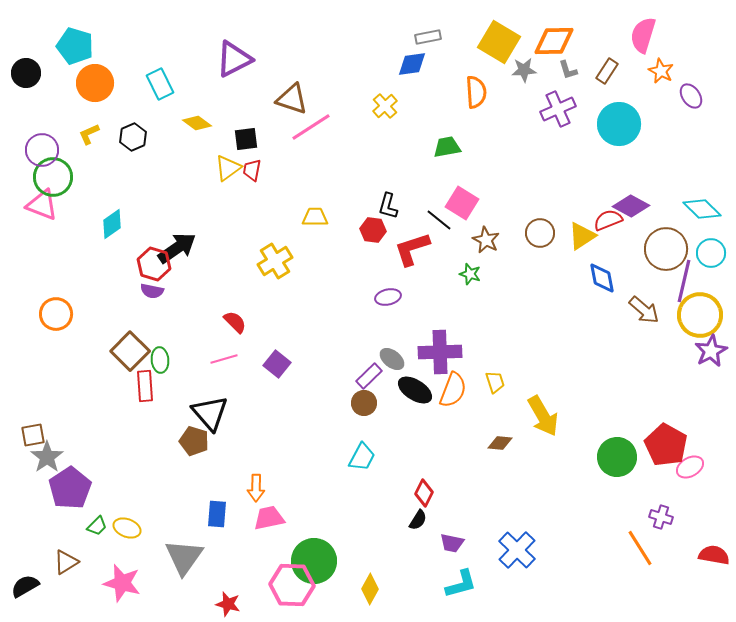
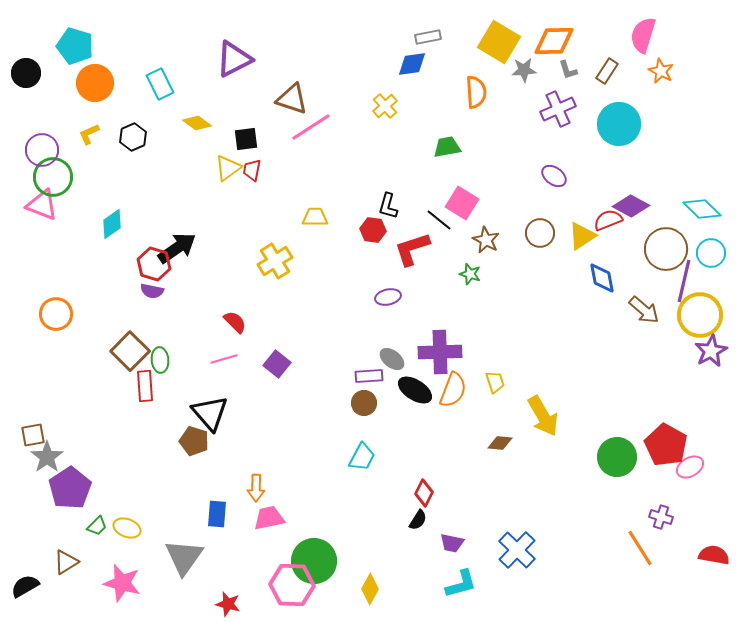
purple ellipse at (691, 96): moved 137 px left, 80 px down; rotated 20 degrees counterclockwise
purple rectangle at (369, 376): rotated 40 degrees clockwise
